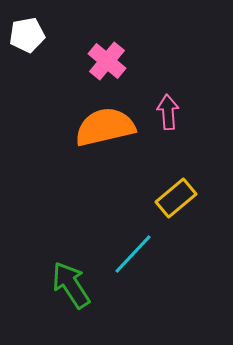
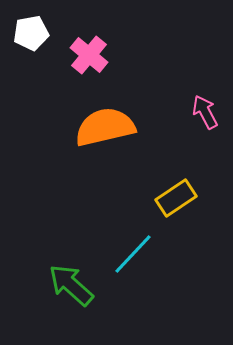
white pentagon: moved 4 px right, 2 px up
pink cross: moved 18 px left, 6 px up
pink arrow: moved 37 px right; rotated 24 degrees counterclockwise
yellow rectangle: rotated 6 degrees clockwise
green arrow: rotated 15 degrees counterclockwise
